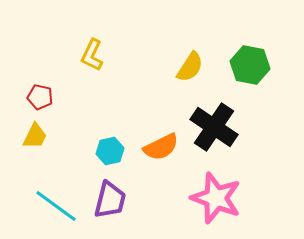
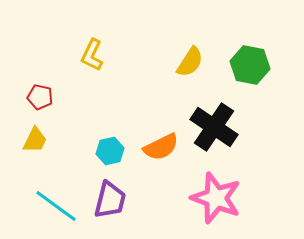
yellow semicircle: moved 5 px up
yellow trapezoid: moved 4 px down
